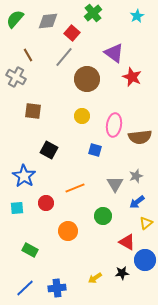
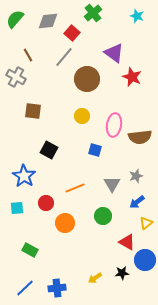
cyan star: rotated 24 degrees counterclockwise
gray triangle: moved 3 px left
orange circle: moved 3 px left, 8 px up
